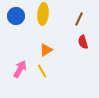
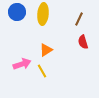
blue circle: moved 1 px right, 4 px up
pink arrow: moved 2 px right, 5 px up; rotated 42 degrees clockwise
